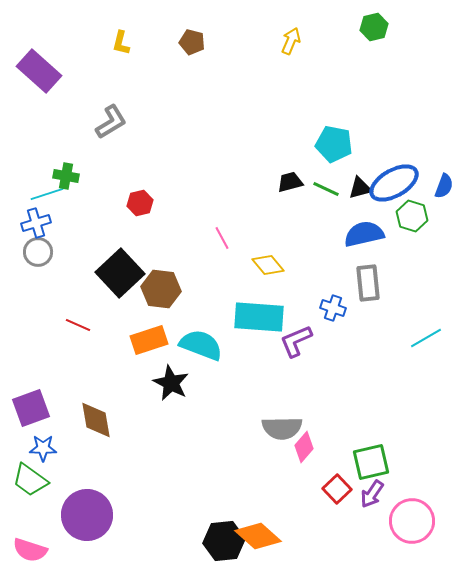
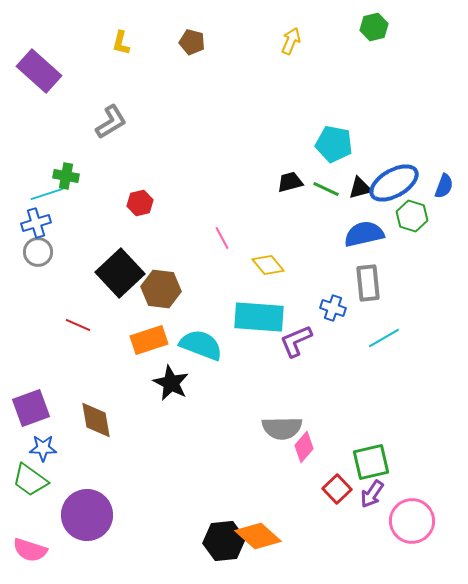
cyan line at (426, 338): moved 42 px left
